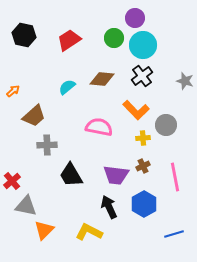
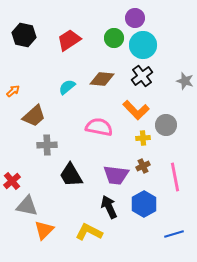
gray triangle: moved 1 px right
